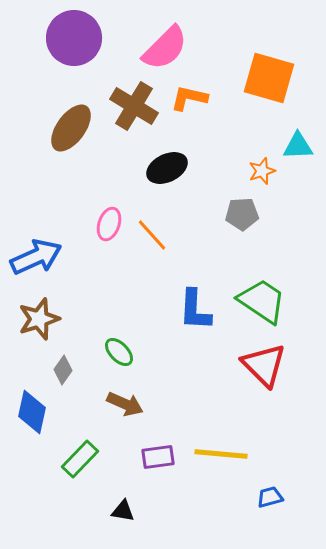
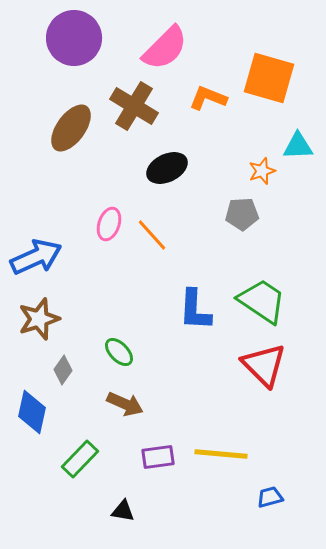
orange L-shape: moved 19 px right; rotated 9 degrees clockwise
